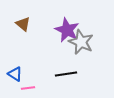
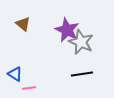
black line: moved 16 px right
pink line: moved 1 px right
